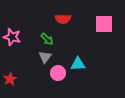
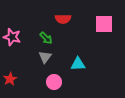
green arrow: moved 1 px left, 1 px up
pink circle: moved 4 px left, 9 px down
